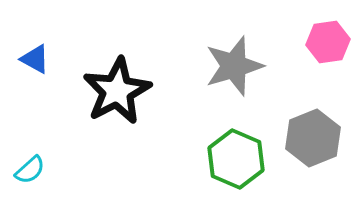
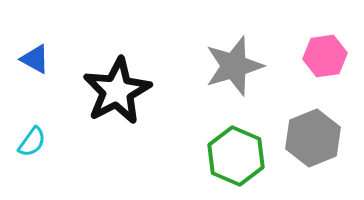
pink hexagon: moved 3 px left, 14 px down
green hexagon: moved 3 px up
cyan semicircle: moved 2 px right, 28 px up; rotated 12 degrees counterclockwise
